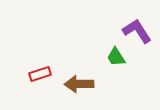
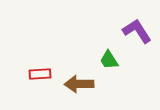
green trapezoid: moved 7 px left, 3 px down
red rectangle: rotated 15 degrees clockwise
